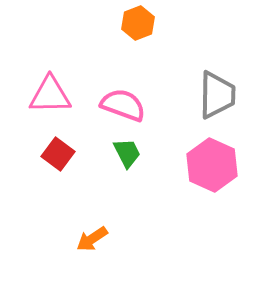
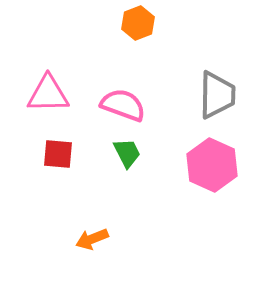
pink triangle: moved 2 px left, 1 px up
red square: rotated 32 degrees counterclockwise
orange arrow: rotated 12 degrees clockwise
